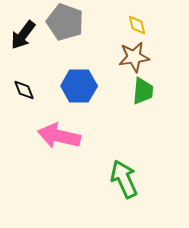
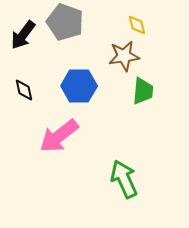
brown star: moved 10 px left, 1 px up
black diamond: rotated 10 degrees clockwise
pink arrow: rotated 51 degrees counterclockwise
